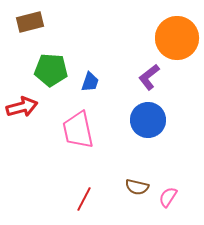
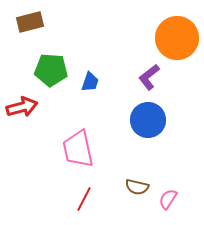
pink trapezoid: moved 19 px down
pink semicircle: moved 2 px down
